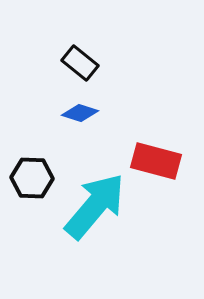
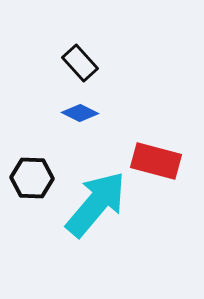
black rectangle: rotated 9 degrees clockwise
blue diamond: rotated 9 degrees clockwise
cyan arrow: moved 1 px right, 2 px up
